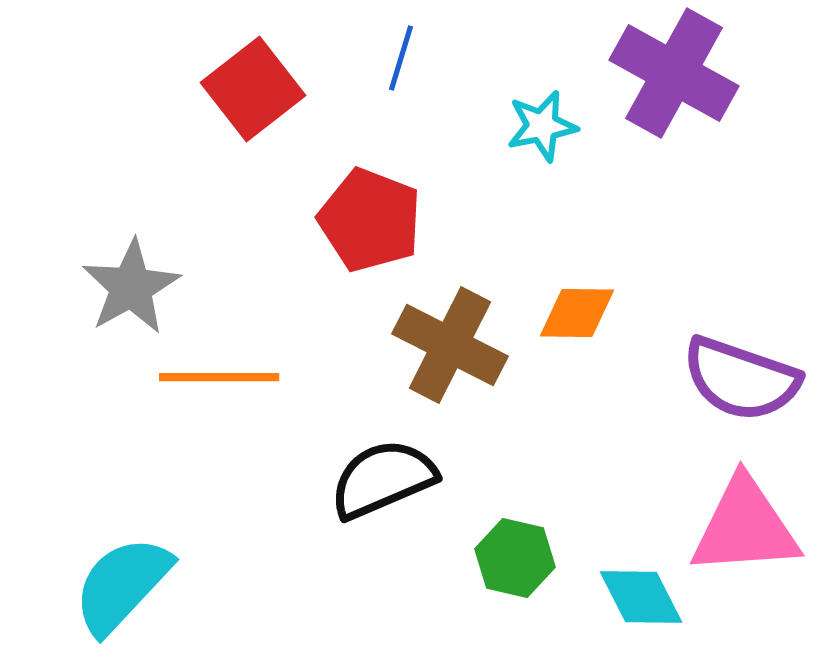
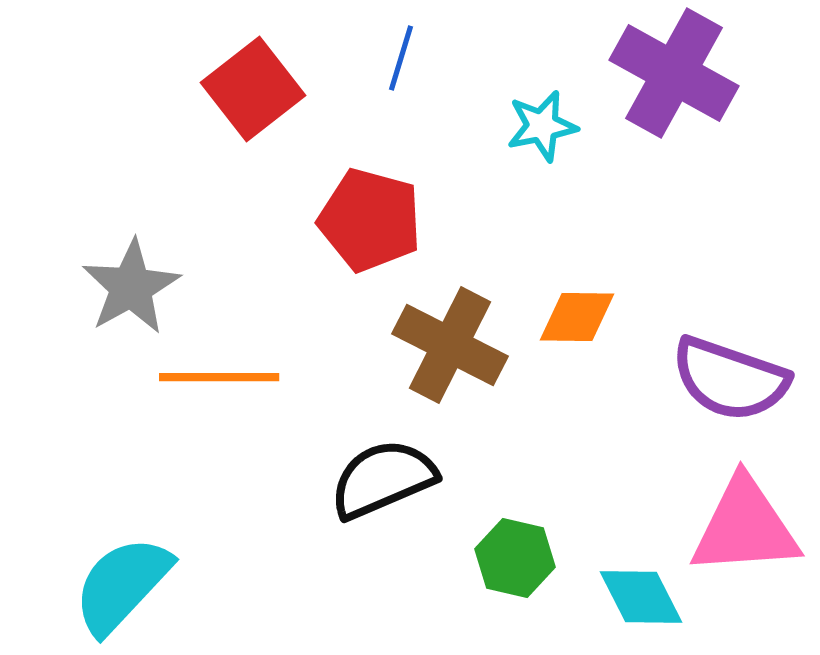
red pentagon: rotated 6 degrees counterclockwise
orange diamond: moved 4 px down
purple semicircle: moved 11 px left
